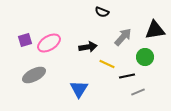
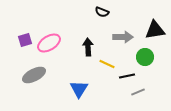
gray arrow: rotated 48 degrees clockwise
black arrow: rotated 84 degrees counterclockwise
